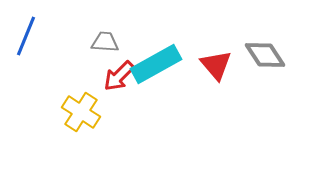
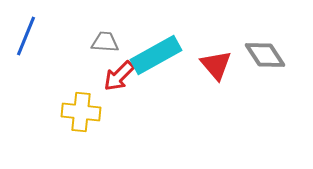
cyan rectangle: moved 9 px up
yellow cross: rotated 27 degrees counterclockwise
